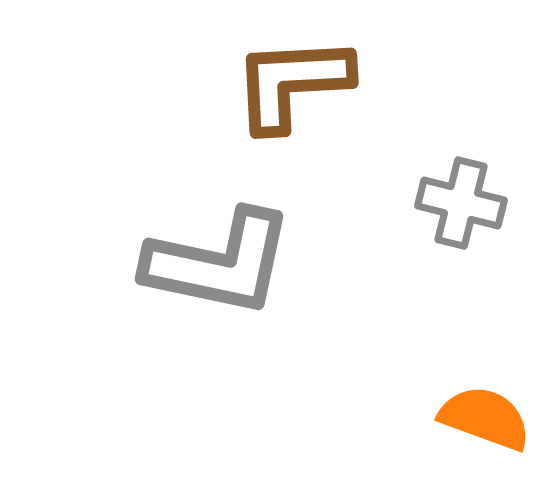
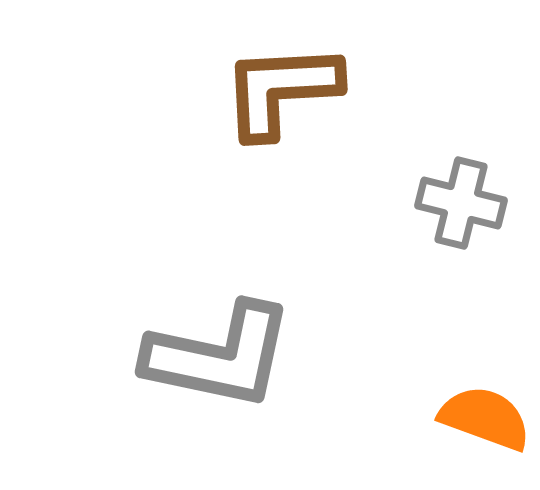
brown L-shape: moved 11 px left, 7 px down
gray L-shape: moved 93 px down
